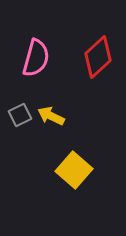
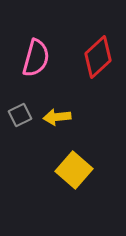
yellow arrow: moved 6 px right, 1 px down; rotated 32 degrees counterclockwise
